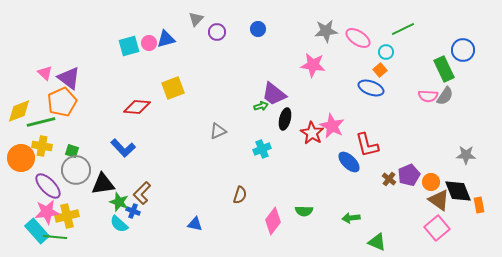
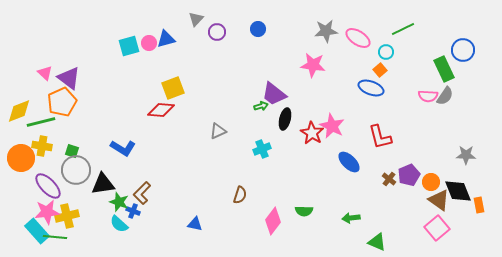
red diamond at (137, 107): moved 24 px right, 3 px down
red L-shape at (367, 145): moved 13 px right, 8 px up
blue L-shape at (123, 148): rotated 15 degrees counterclockwise
